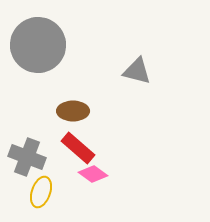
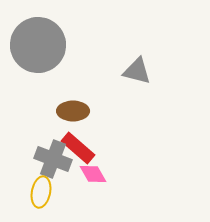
gray cross: moved 26 px right, 2 px down
pink diamond: rotated 24 degrees clockwise
yellow ellipse: rotated 8 degrees counterclockwise
